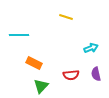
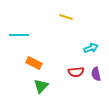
red semicircle: moved 5 px right, 3 px up
